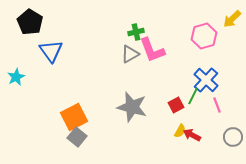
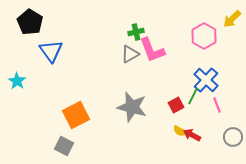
pink hexagon: rotated 15 degrees counterclockwise
cyan star: moved 1 px right, 4 px down; rotated 12 degrees counterclockwise
orange square: moved 2 px right, 2 px up
yellow semicircle: rotated 88 degrees clockwise
gray square: moved 13 px left, 9 px down; rotated 12 degrees counterclockwise
